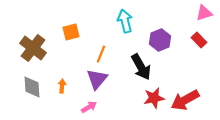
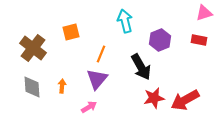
red rectangle: rotated 35 degrees counterclockwise
